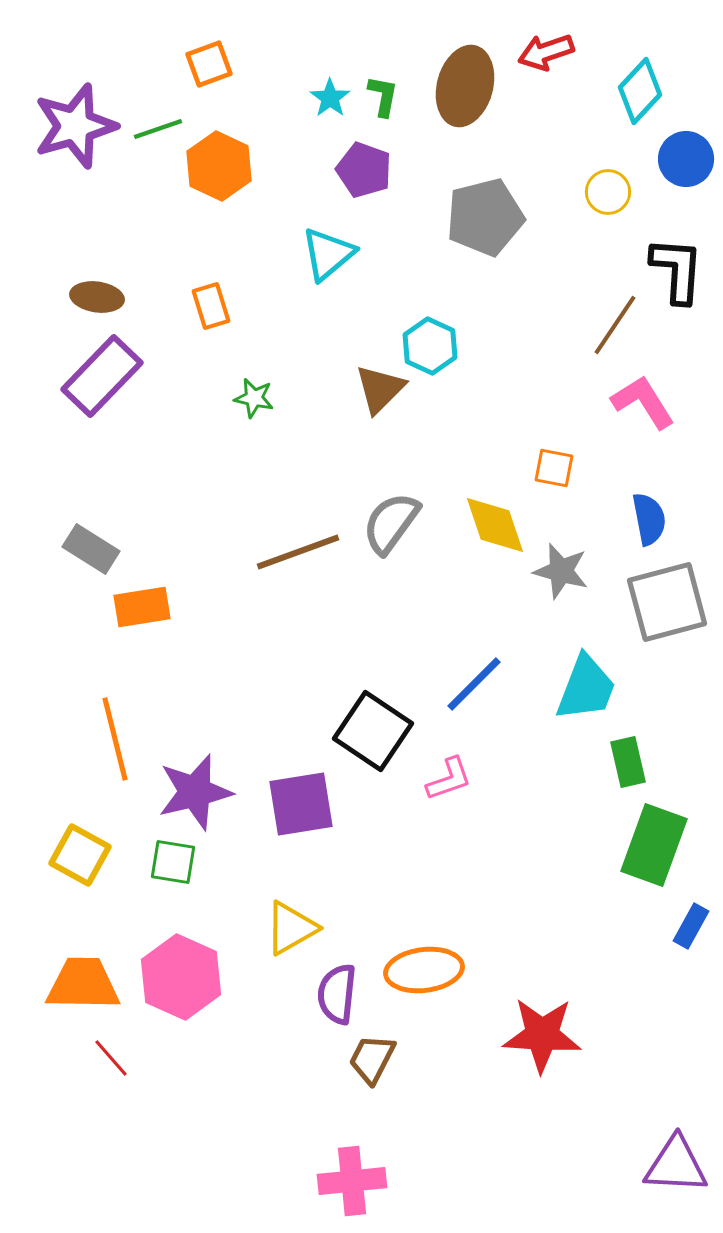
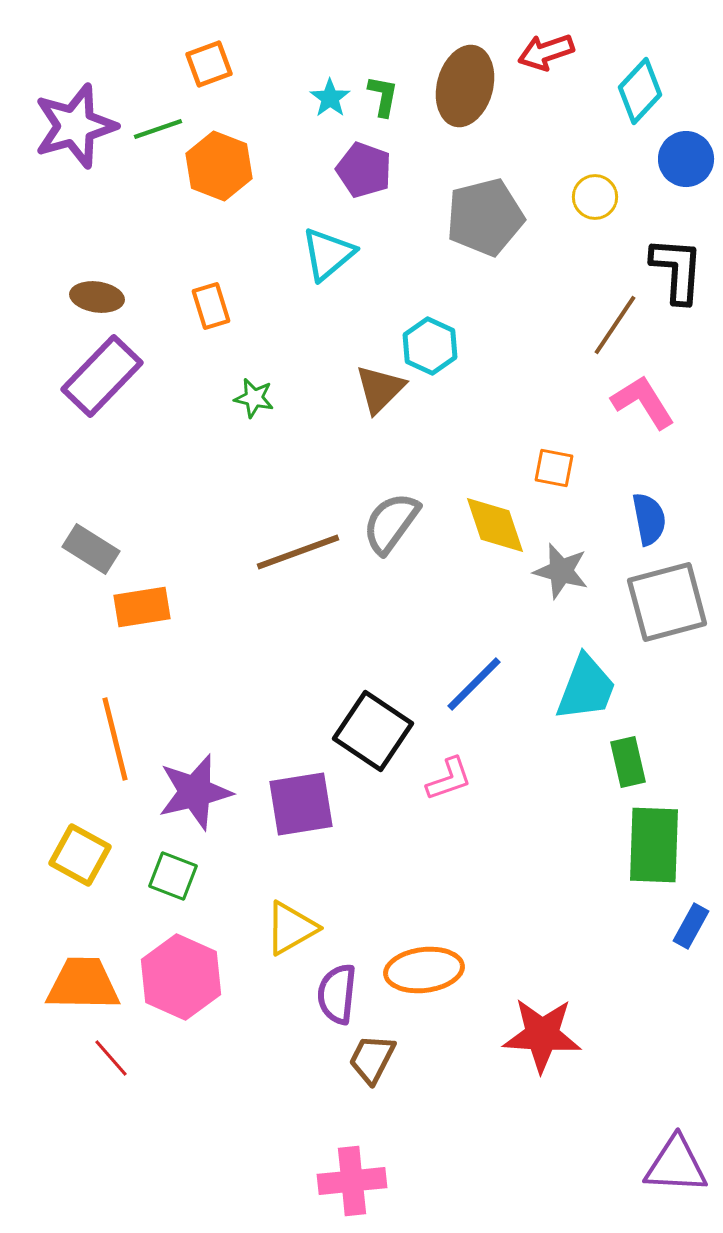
orange hexagon at (219, 166): rotated 4 degrees counterclockwise
yellow circle at (608, 192): moved 13 px left, 5 px down
green rectangle at (654, 845): rotated 18 degrees counterclockwise
green square at (173, 862): moved 14 px down; rotated 12 degrees clockwise
